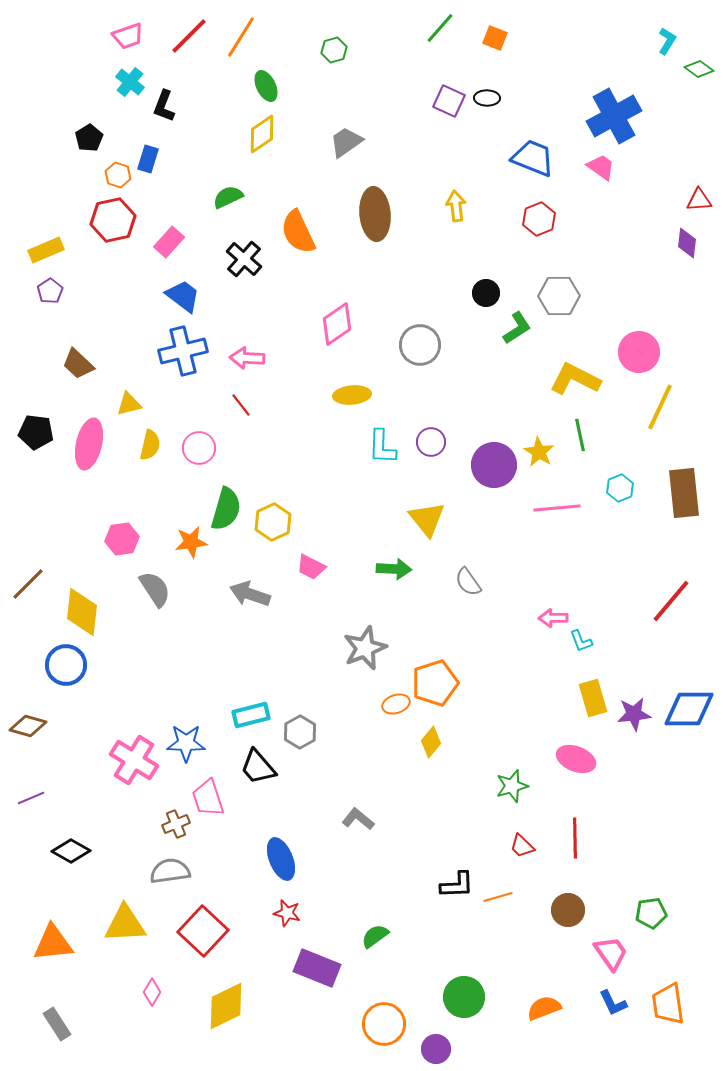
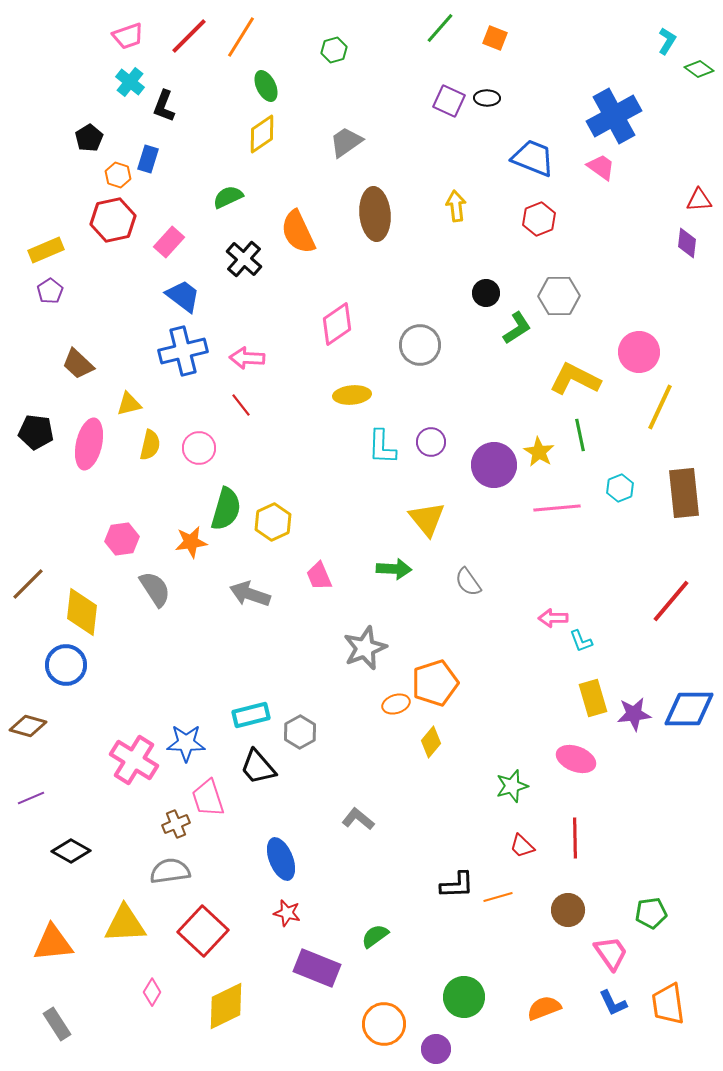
pink trapezoid at (311, 567): moved 8 px right, 9 px down; rotated 40 degrees clockwise
